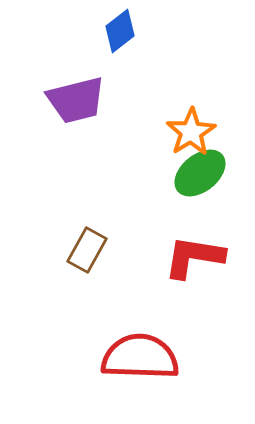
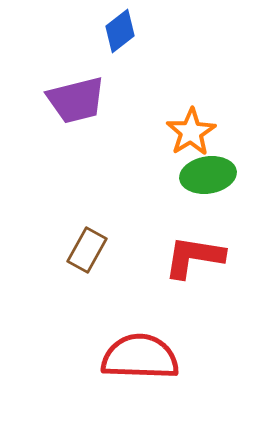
green ellipse: moved 8 px right, 2 px down; rotated 30 degrees clockwise
